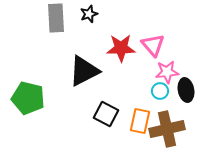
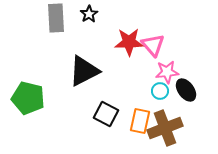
black star: rotated 12 degrees counterclockwise
red star: moved 8 px right, 6 px up
black ellipse: rotated 25 degrees counterclockwise
brown cross: moved 2 px left, 1 px up; rotated 8 degrees counterclockwise
